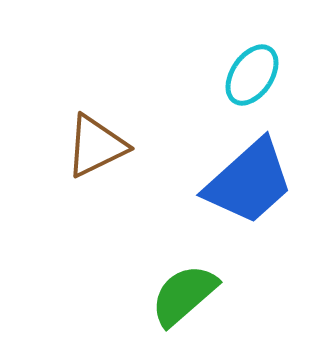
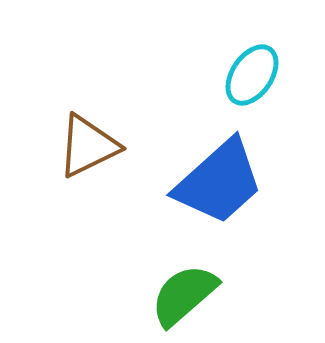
brown triangle: moved 8 px left
blue trapezoid: moved 30 px left
